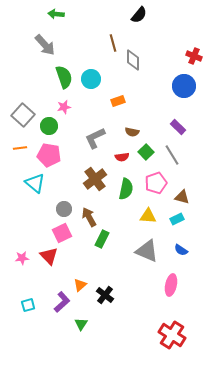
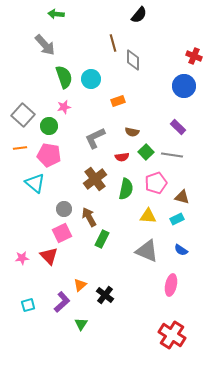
gray line at (172, 155): rotated 50 degrees counterclockwise
